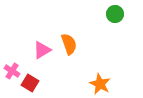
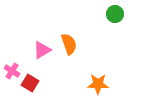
orange star: moved 2 px left; rotated 25 degrees counterclockwise
